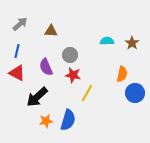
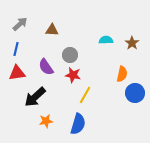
brown triangle: moved 1 px right, 1 px up
cyan semicircle: moved 1 px left, 1 px up
blue line: moved 1 px left, 2 px up
purple semicircle: rotated 12 degrees counterclockwise
red triangle: rotated 36 degrees counterclockwise
yellow line: moved 2 px left, 2 px down
black arrow: moved 2 px left
blue semicircle: moved 10 px right, 4 px down
